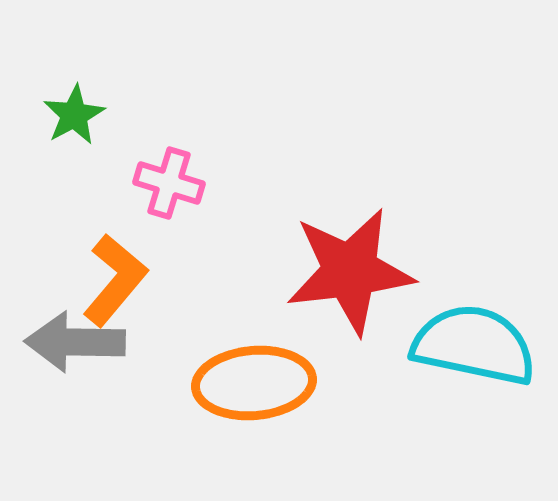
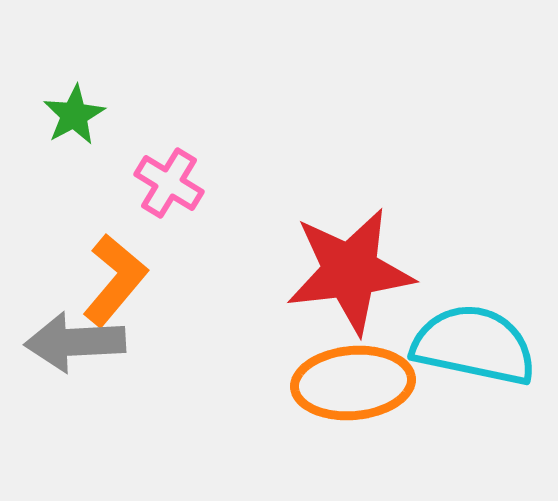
pink cross: rotated 14 degrees clockwise
gray arrow: rotated 4 degrees counterclockwise
orange ellipse: moved 99 px right
